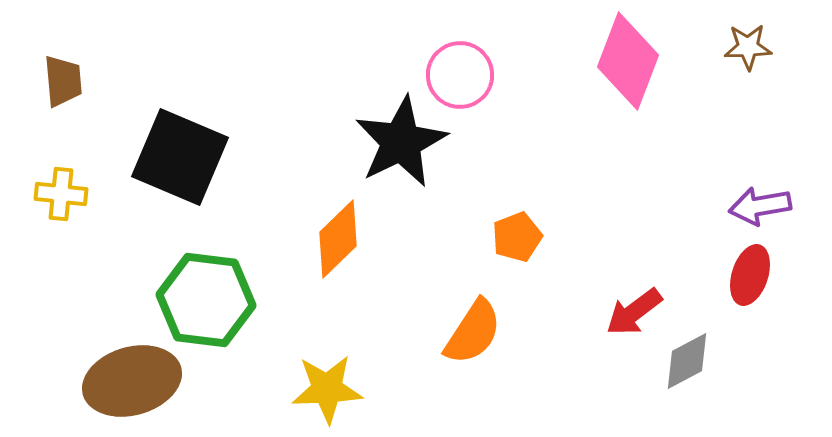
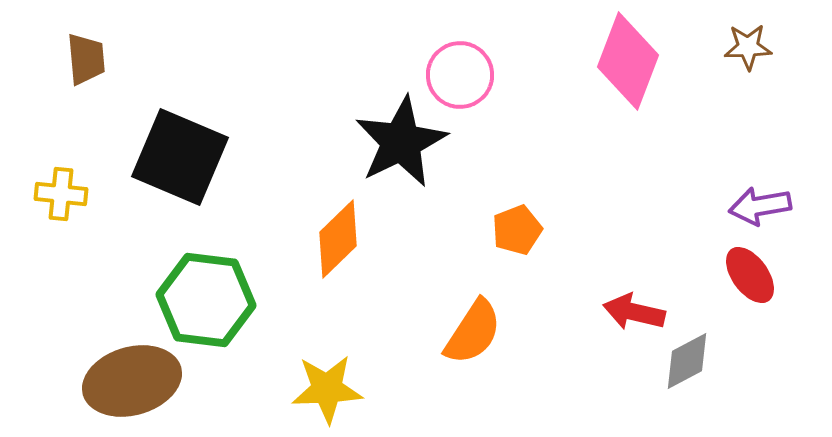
brown trapezoid: moved 23 px right, 22 px up
orange pentagon: moved 7 px up
red ellipse: rotated 54 degrees counterclockwise
red arrow: rotated 50 degrees clockwise
